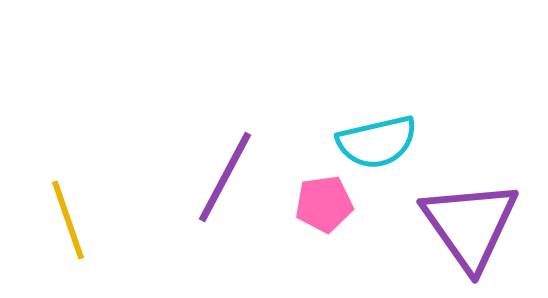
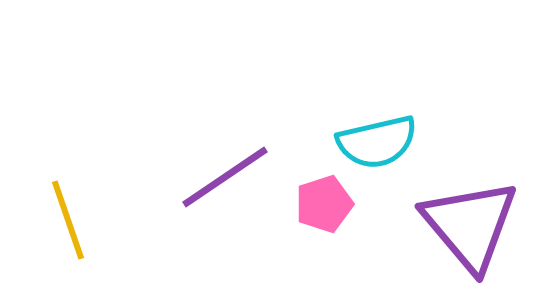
purple line: rotated 28 degrees clockwise
pink pentagon: rotated 10 degrees counterclockwise
purple triangle: rotated 5 degrees counterclockwise
